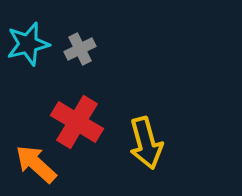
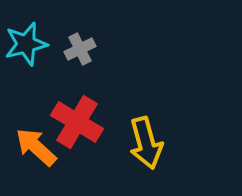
cyan star: moved 2 px left
orange arrow: moved 17 px up
